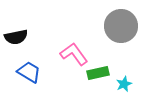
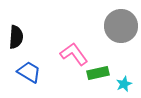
black semicircle: rotated 75 degrees counterclockwise
